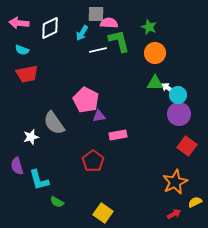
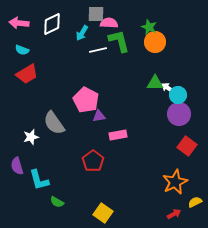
white diamond: moved 2 px right, 4 px up
orange circle: moved 11 px up
red trapezoid: rotated 20 degrees counterclockwise
